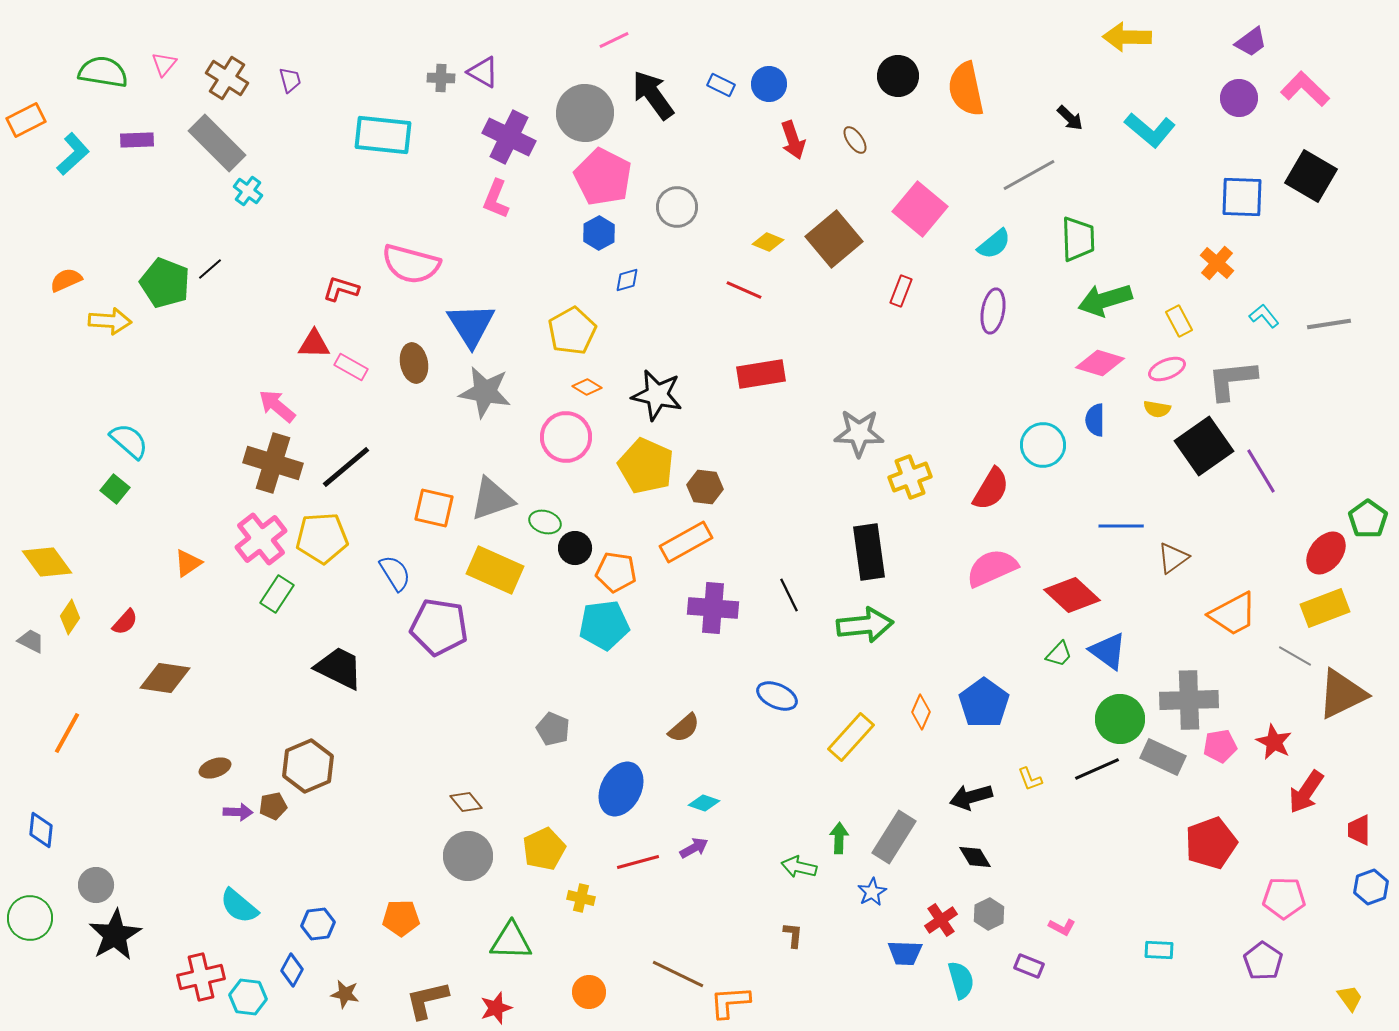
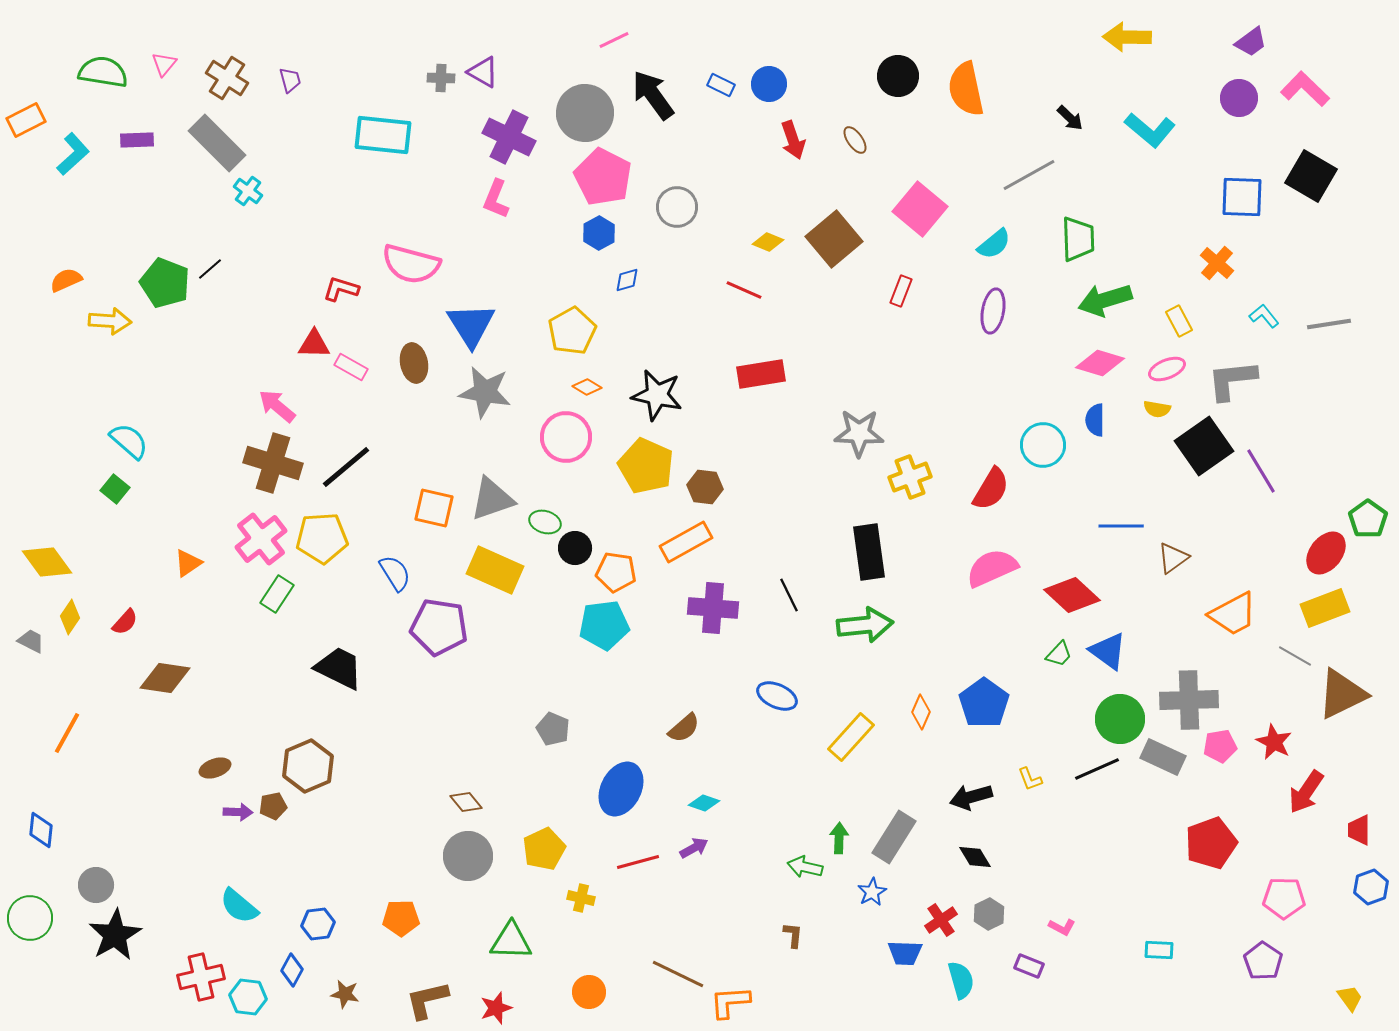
green arrow at (799, 867): moved 6 px right
